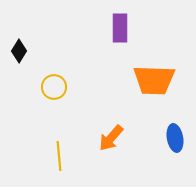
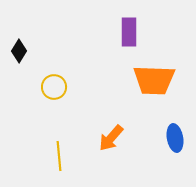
purple rectangle: moved 9 px right, 4 px down
